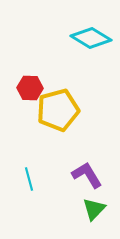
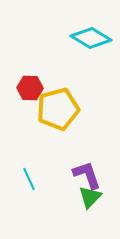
yellow pentagon: moved 1 px up
purple L-shape: rotated 12 degrees clockwise
cyan line: rotated 10 degrees counterclockwise
green triangle: moved 4 px left, 12 px up
